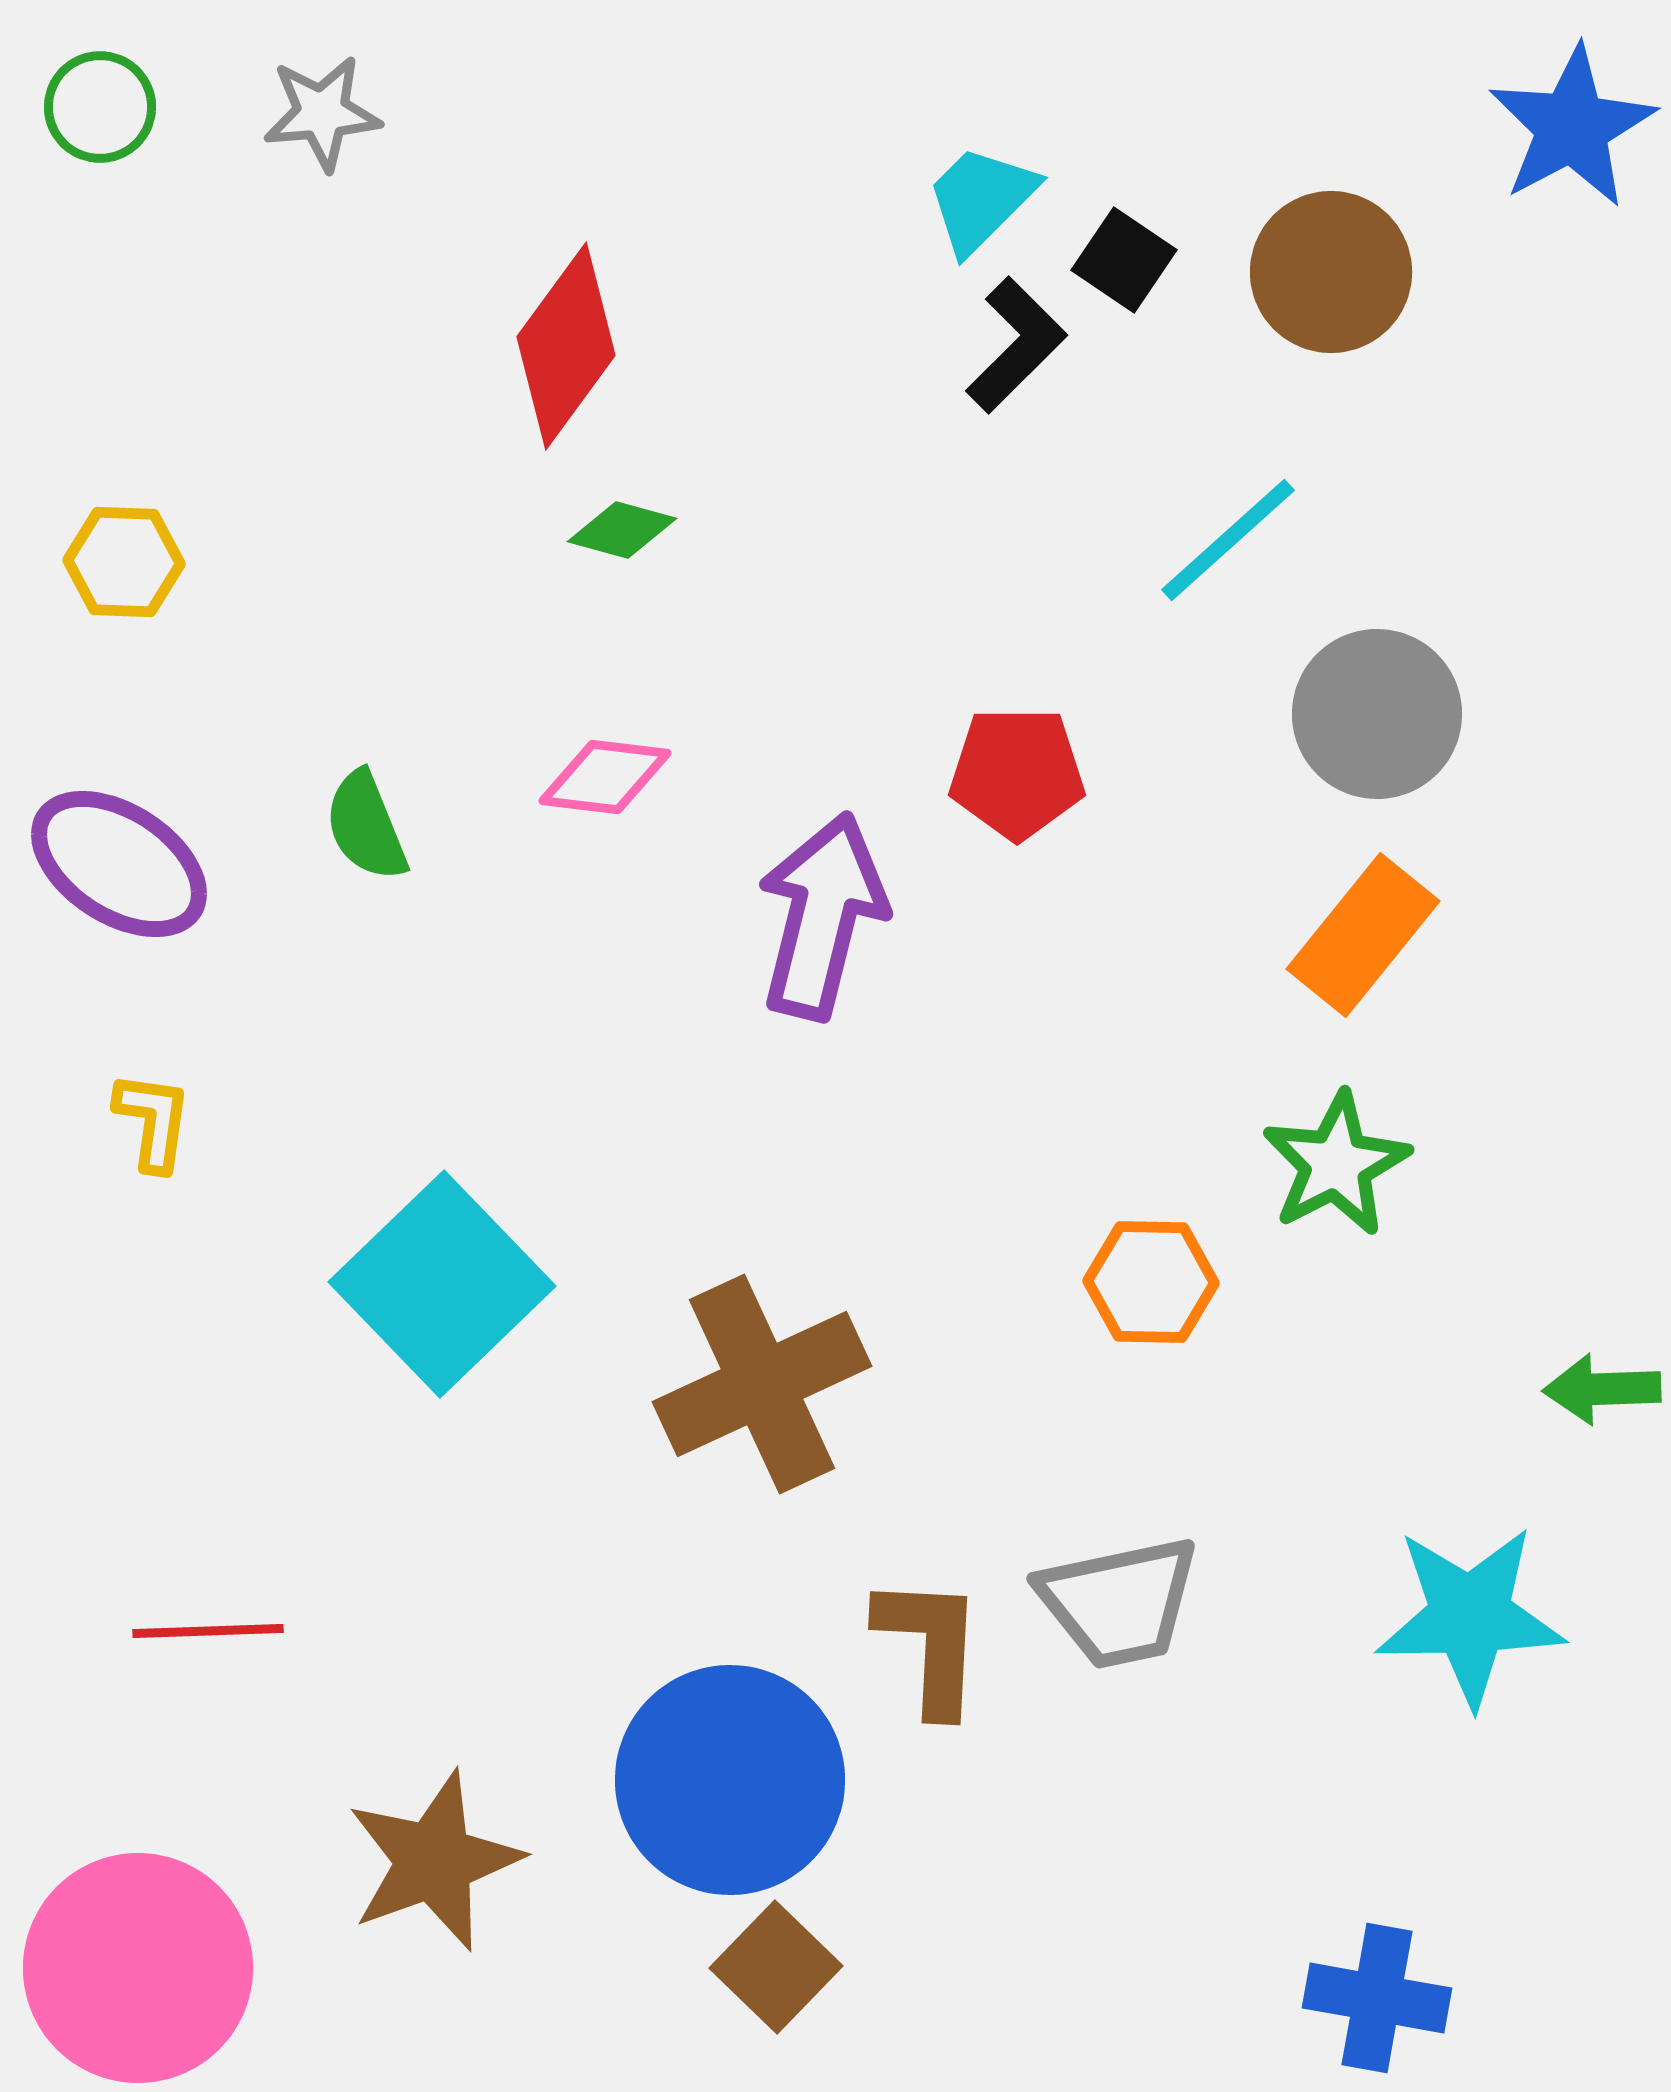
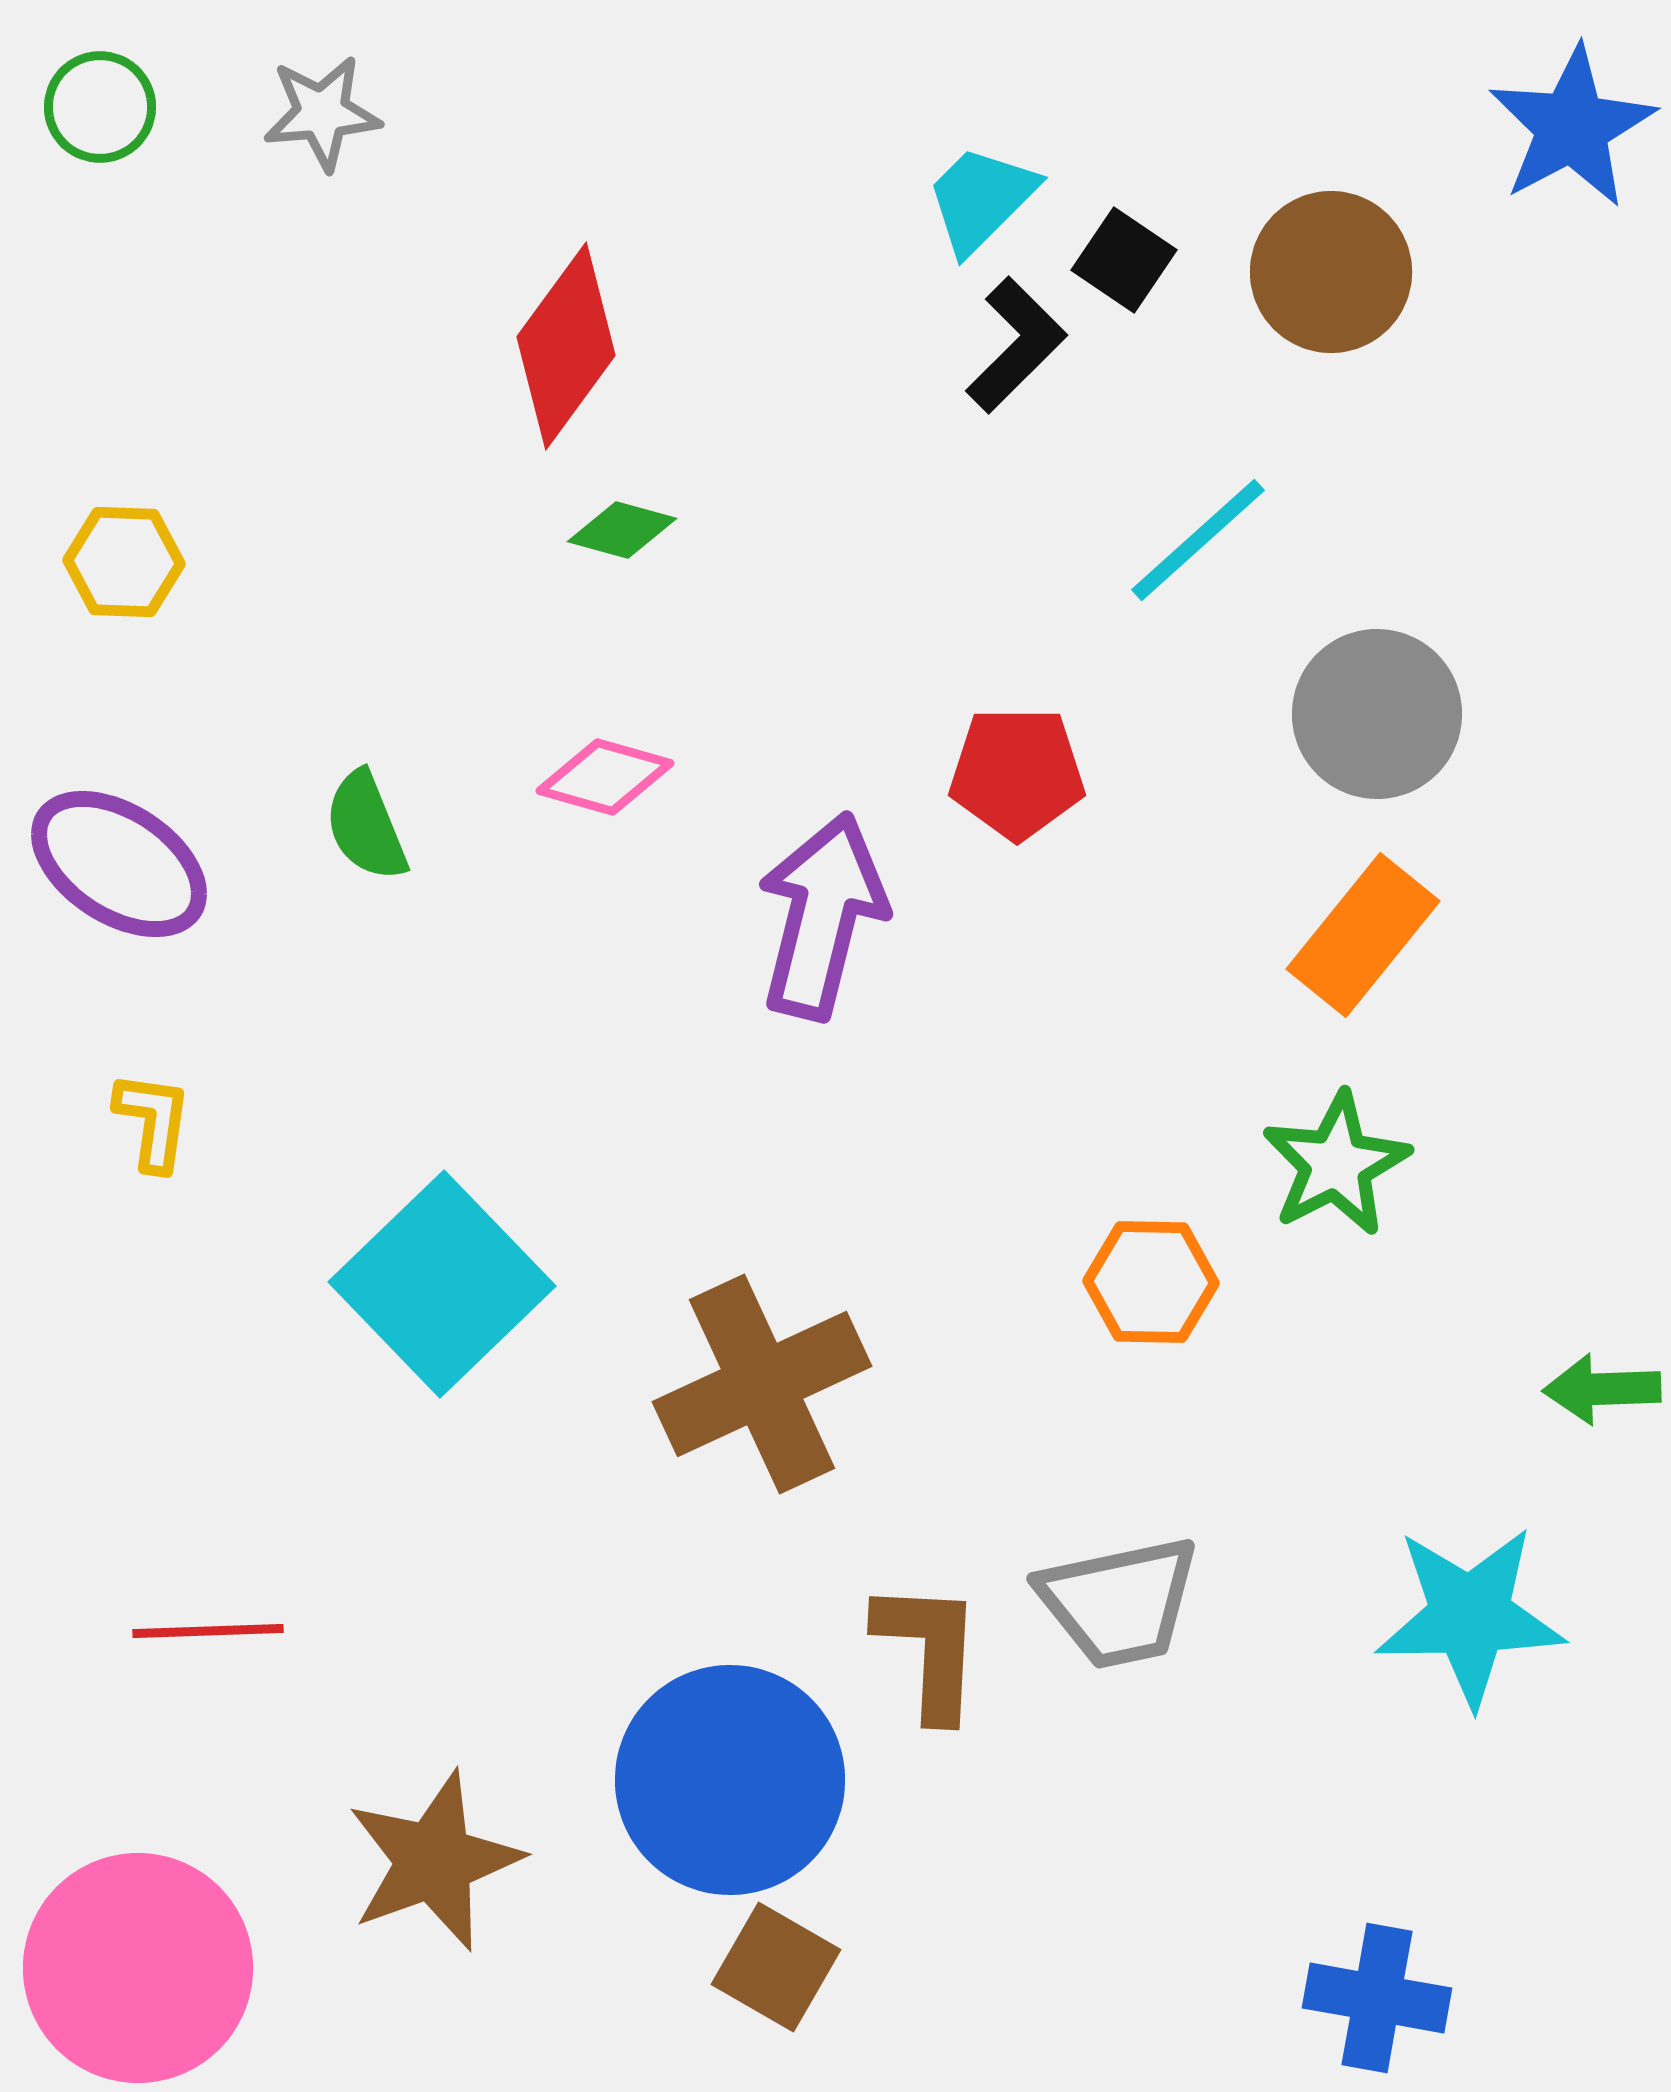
cyan line: moved 30 px left
pink diamond: rotated 9 degrees clockwise
brown L-shape: moved 1 px left, 5 px down
brown square: rotated 14 degrees counterclockwise
